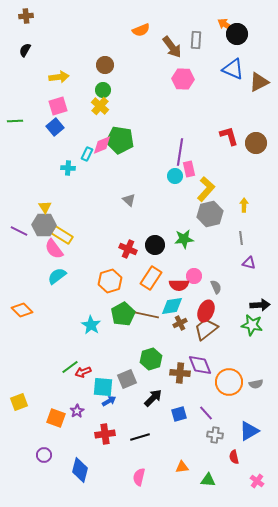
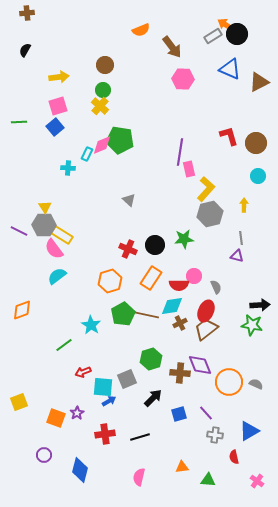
brown cross at (26, 16): moved 1 px right, 3 px up
gray rectangle at (196, 40): moved 17 px right, 4 px up; rotated 54 degrees clockwise
blue triangle at (233, 69): moved 3 px left
green line at (15, 121): moved 4 px right, 1 px down
cyan circle at (175, 176): moved 83 px right
purple triangle at (249, 263): moved 12 px left, 7 px up
orange diamond at (22, 310): rotated 65 degrees counterclockwise
green line at (70, 367): moved 6 px left, 22 px up
gray semicircle at (256, 384): rotated 144 degrees counterclockwise
purple star at (77, 411): moved 2 px down
